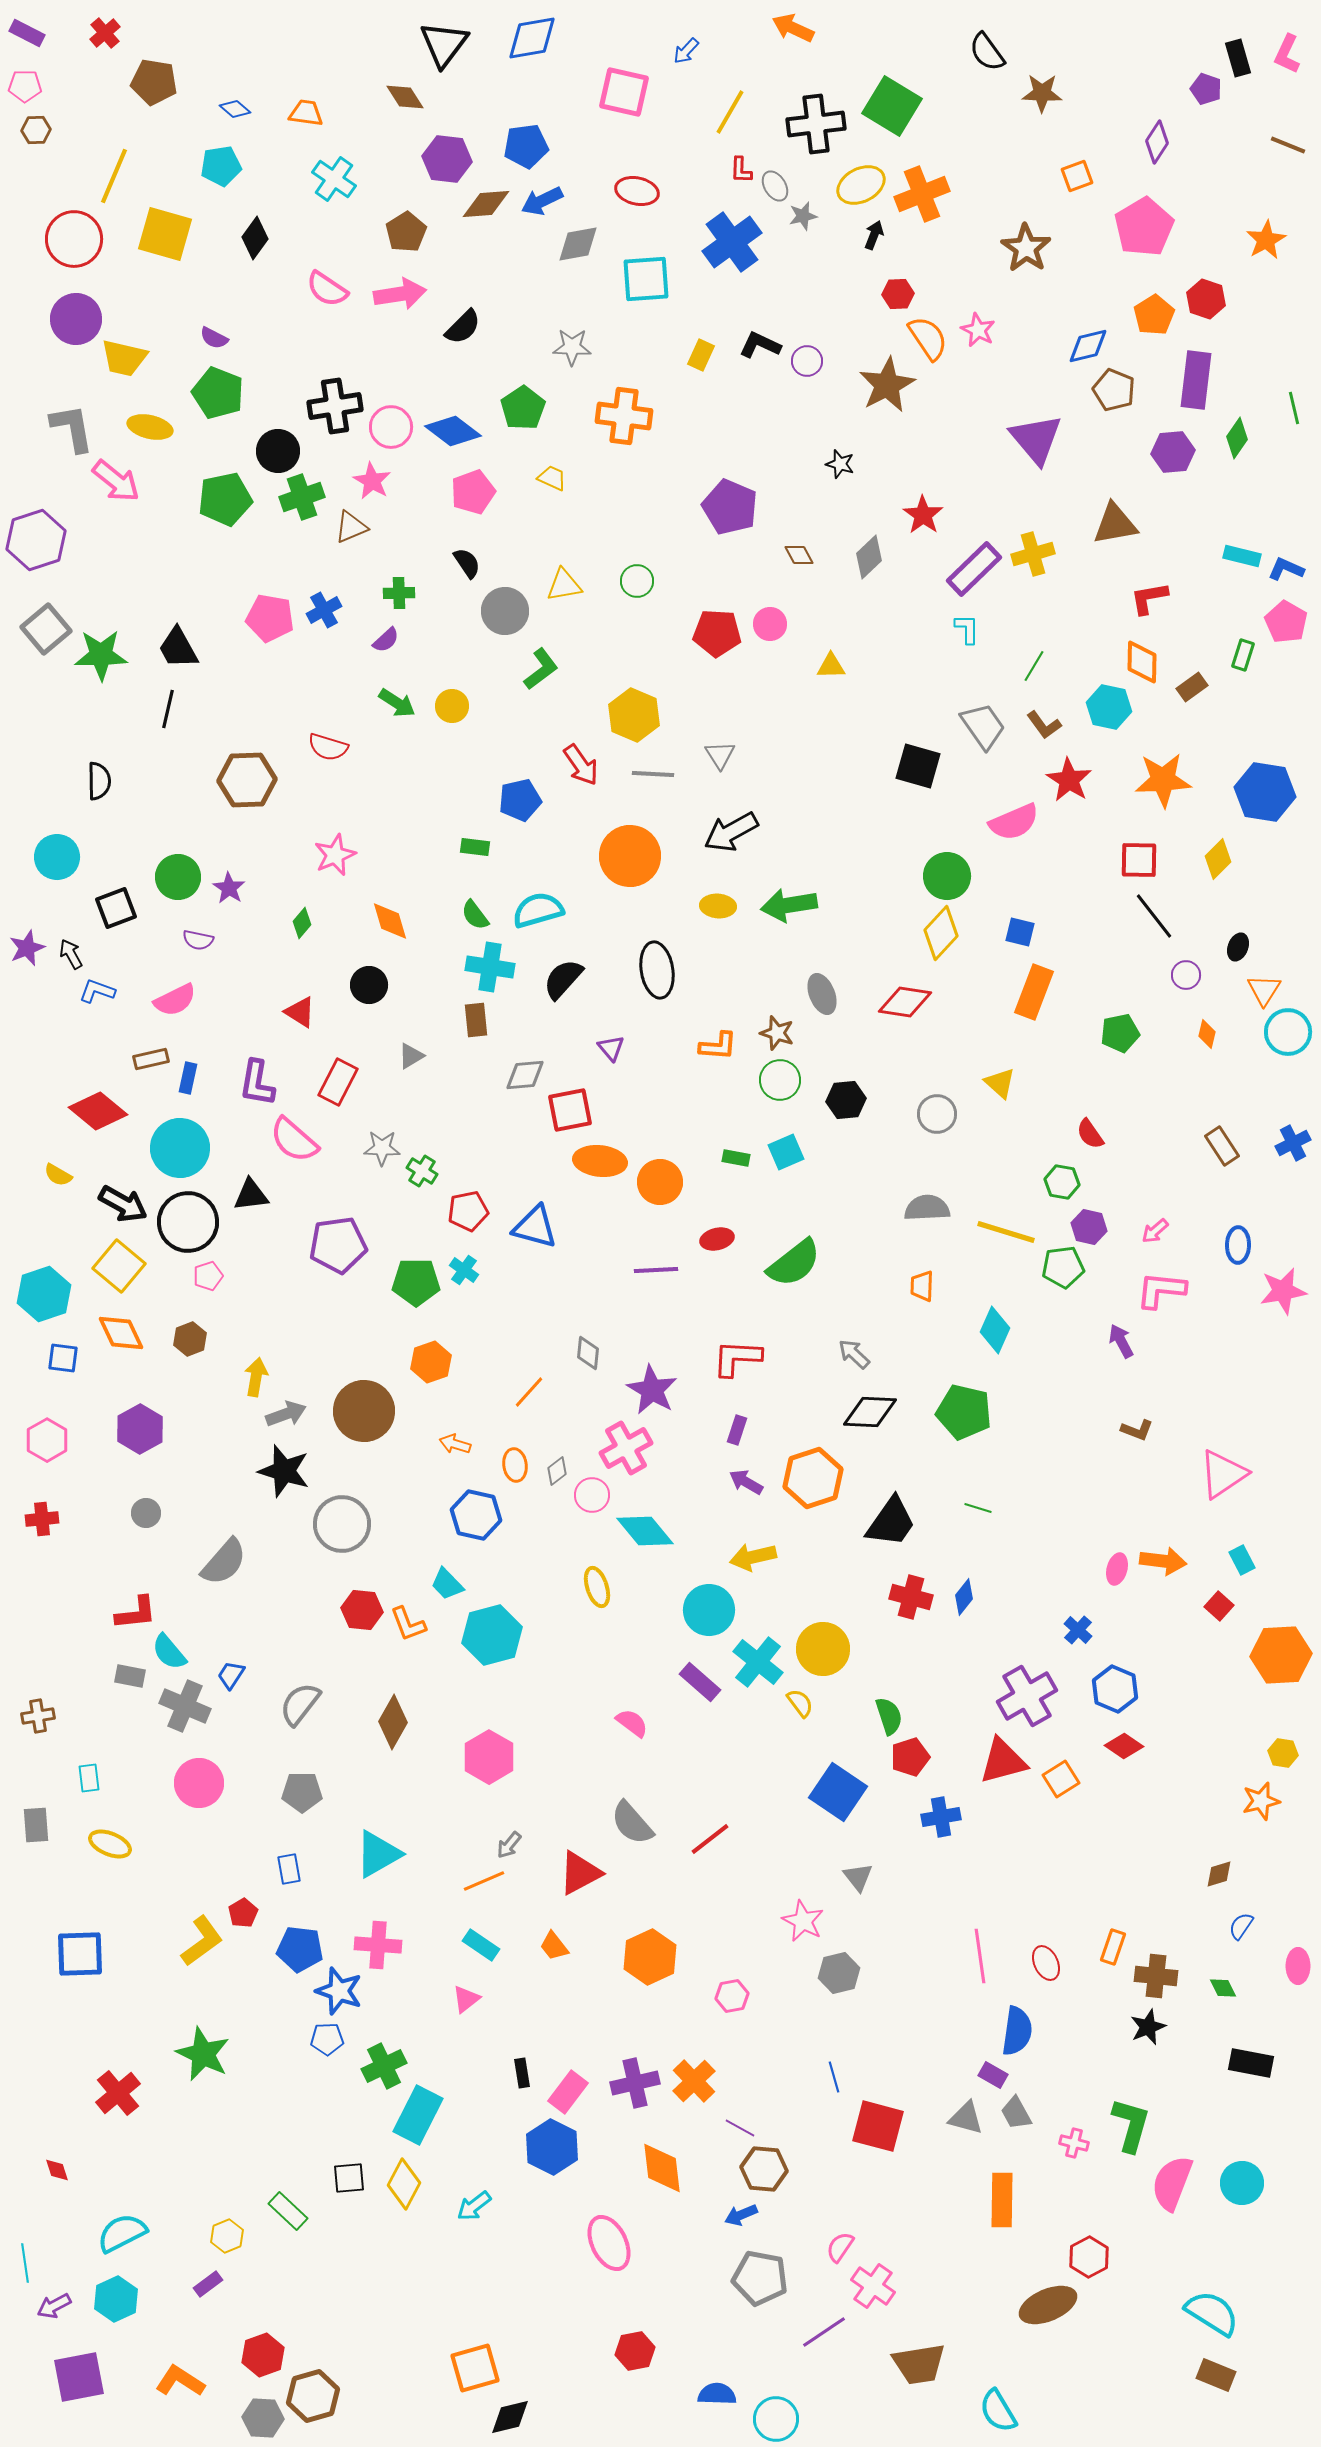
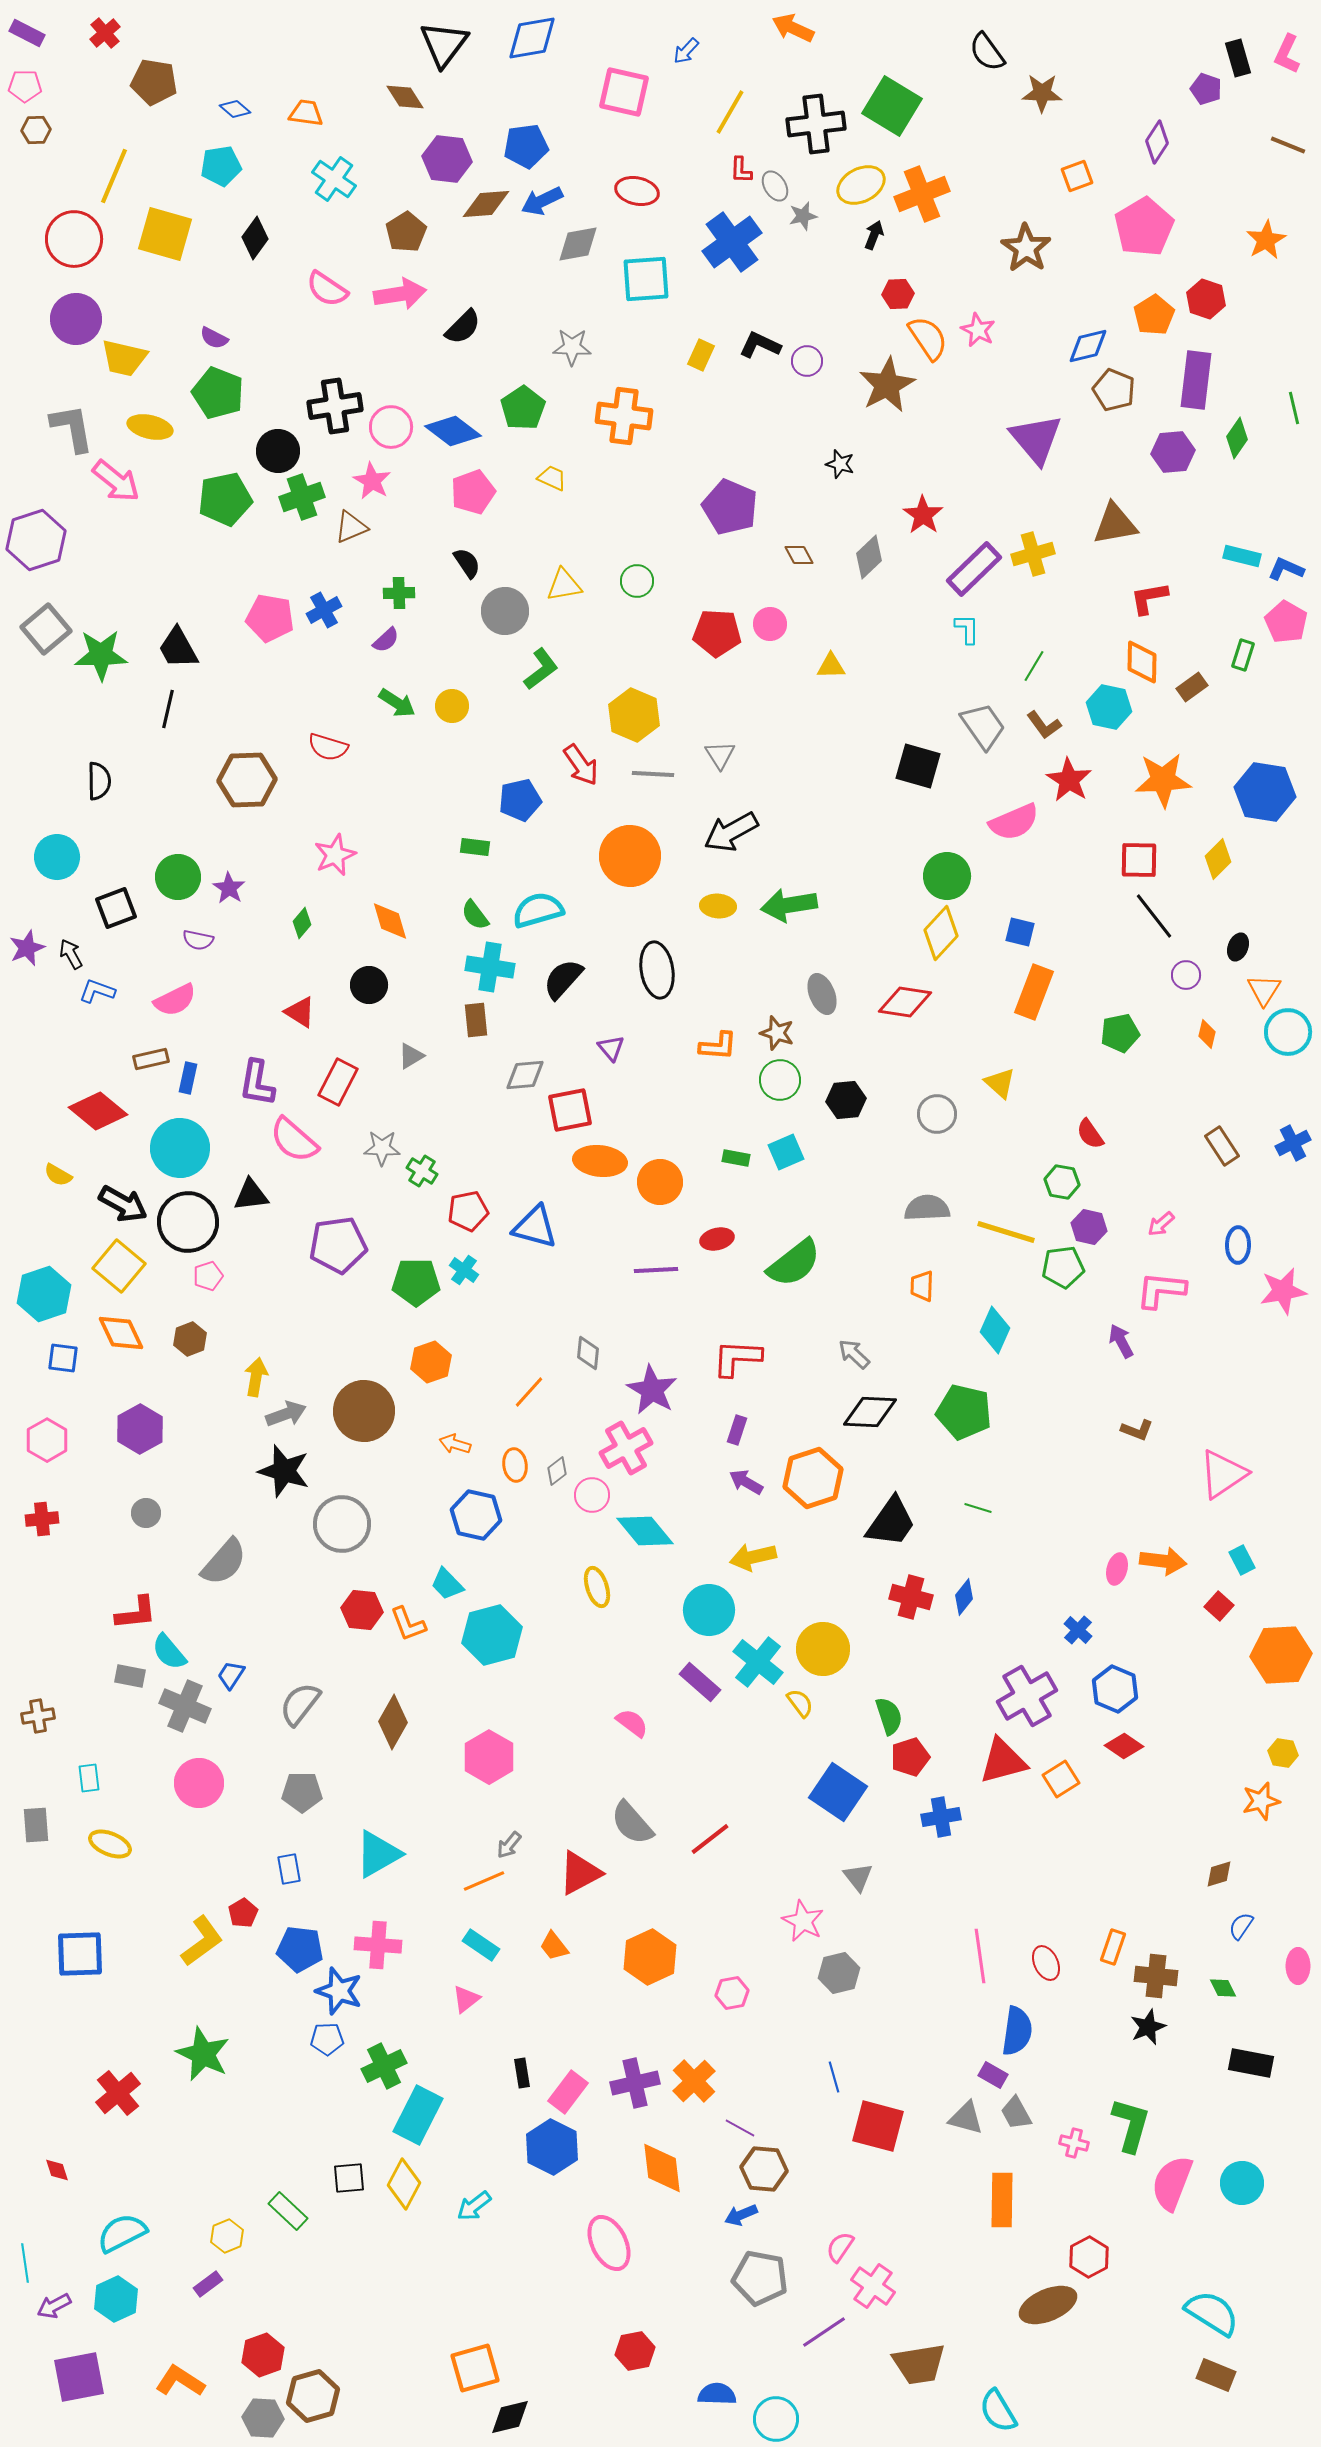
pink arrow at (1155, 1231): moved 6 px right, 7 px up
pink hexagon at (732, 1996): moved 3 px up
